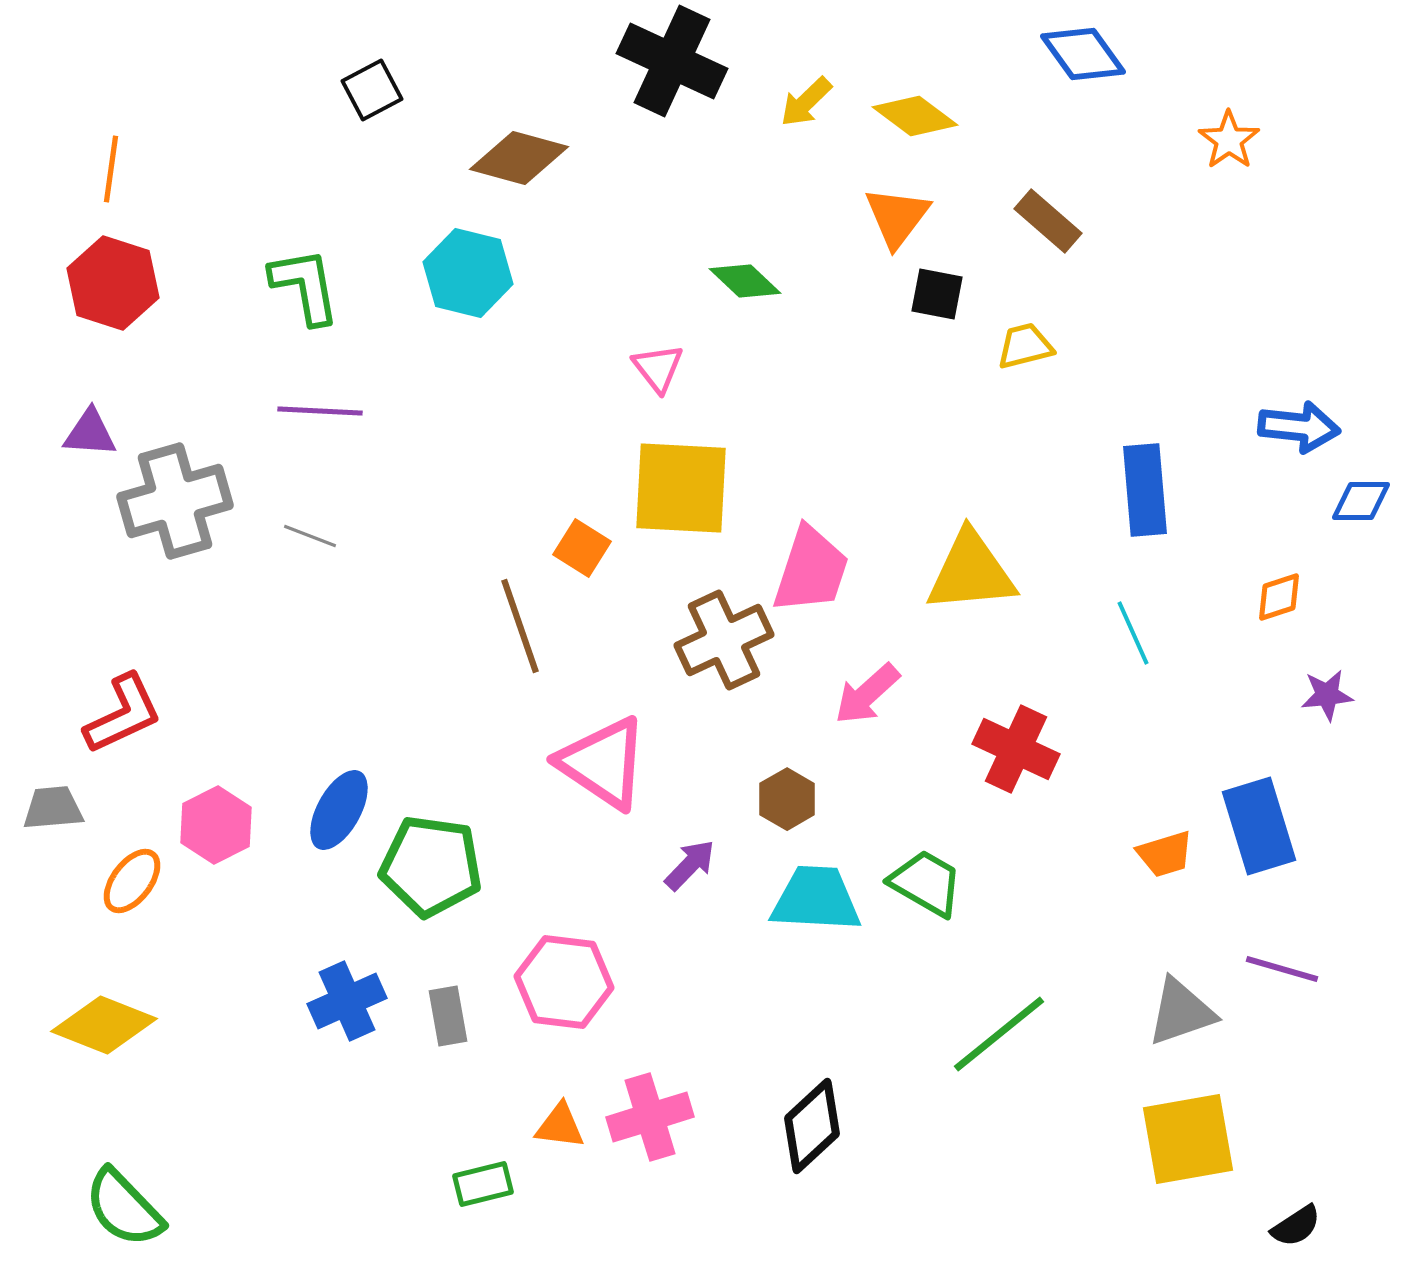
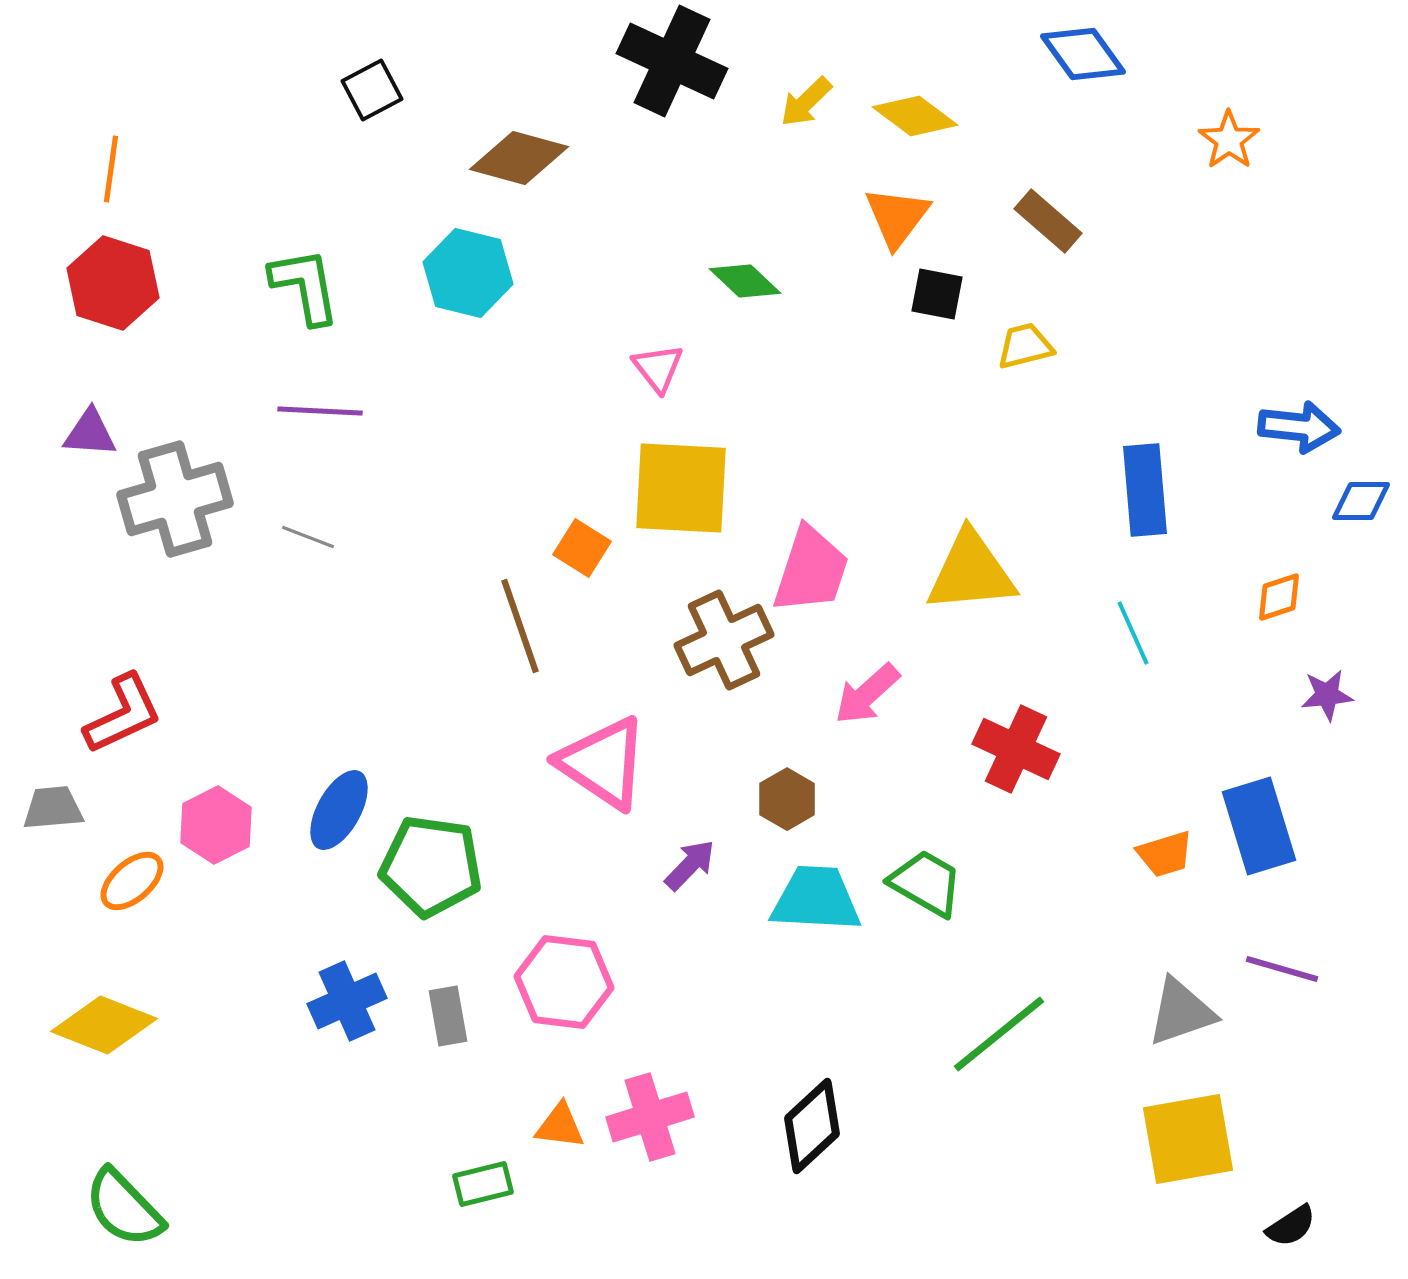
gray cross at (175, 501): moved 2 px up
gray line at (310, 536): moved 2 px left, 1 px down
orange ellipse at (132, 881): rotated 12 degrees clockwise
black semicircle at (1296, 1226): moved 5 px left
